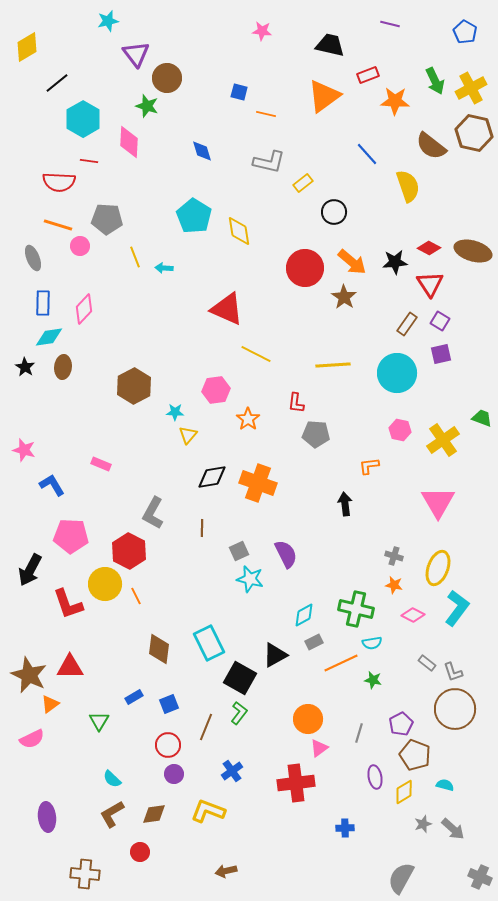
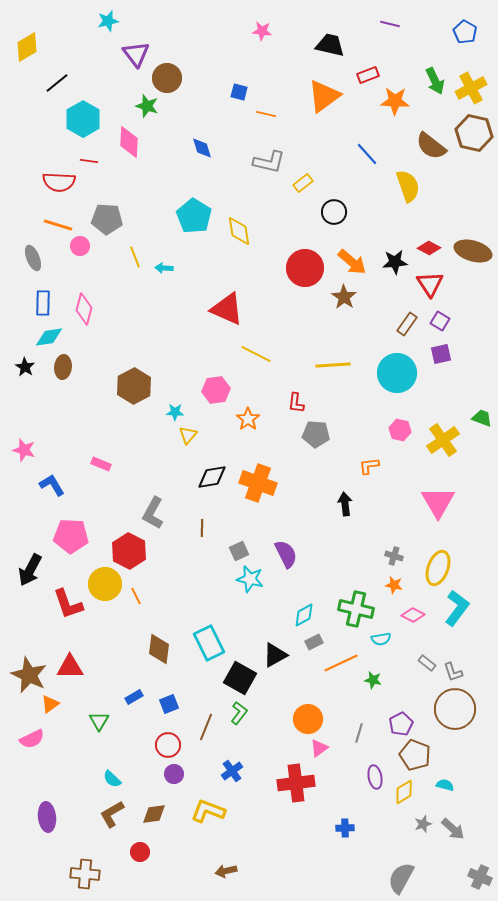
blue diamond at (202, 151): moved 3 px up
pink diamond at (84, 309): rotated 28 degrees counterclockwise
cyan semicircle at (372, 643): moved 9 px right, 4 px up
